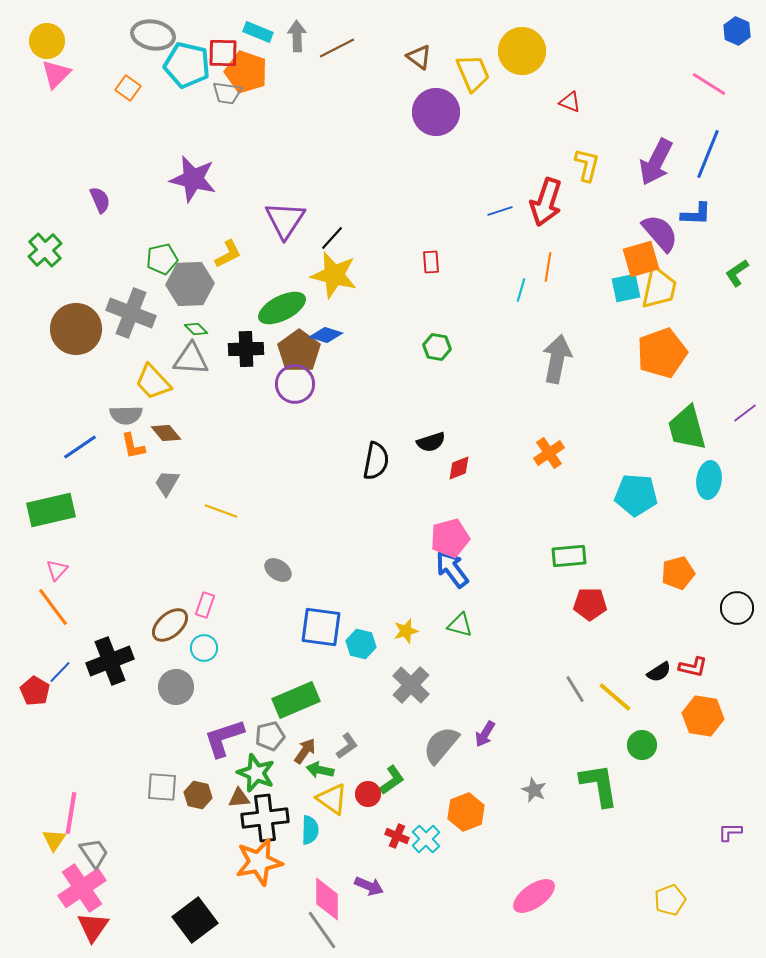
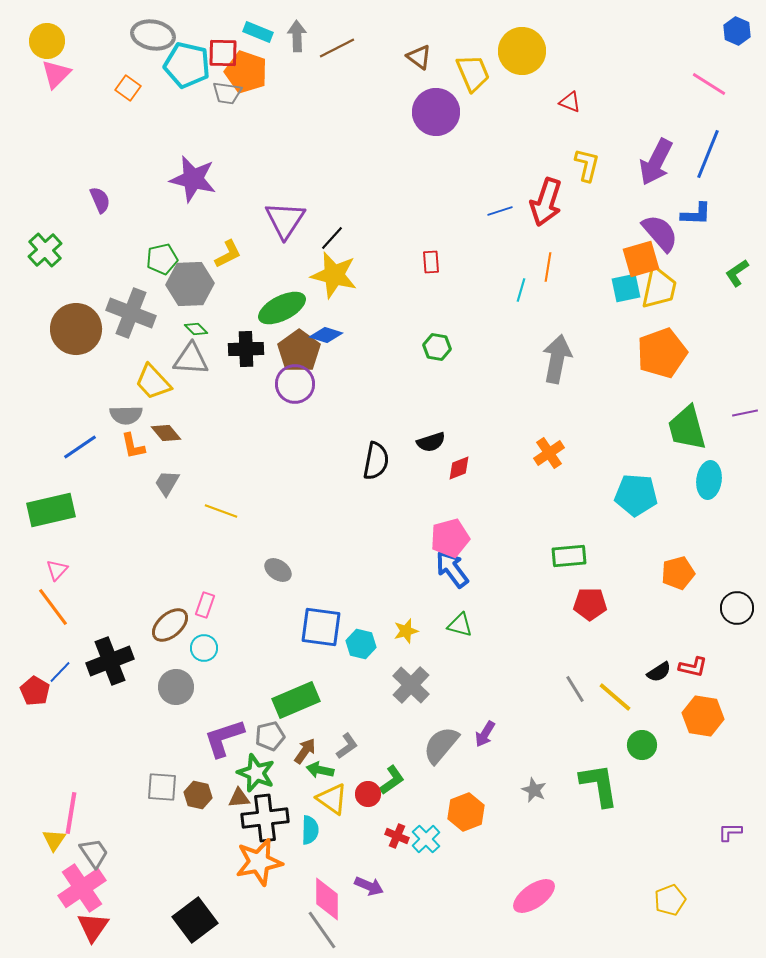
purple line at (745, 413): rotated 25 degrees clockwise
